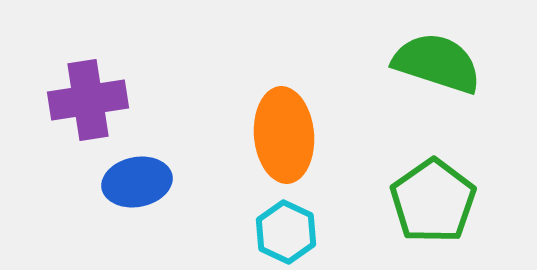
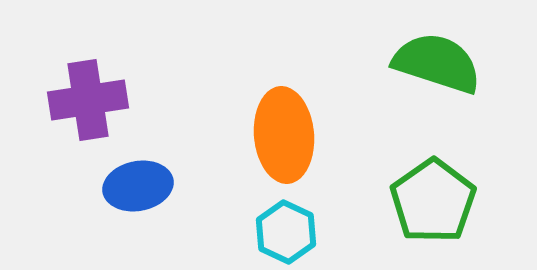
blue ellipse: moved 1 px right, 4 px down
